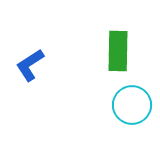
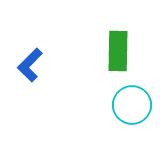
blue L-shape: rotated 12 degrees counterclockwise
